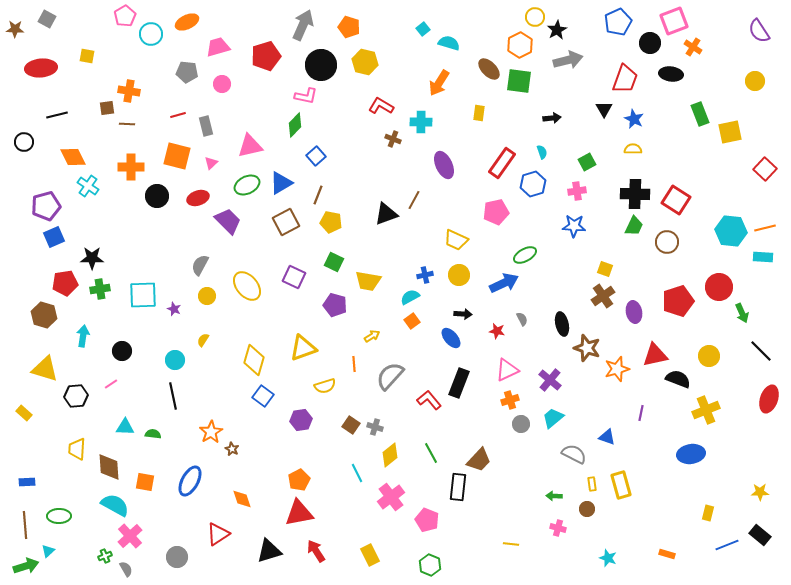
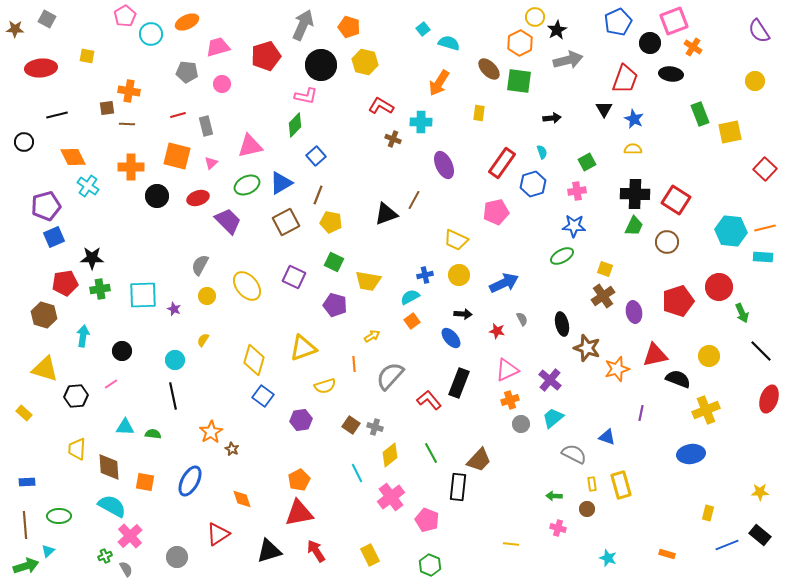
orange hexagon at (520, 45): moved 2 px up
green ellipse at (525, 255): moved 37 px right, 1 px down
cyan semicircle at (115, 505): moved 3 px left, 1 px down
